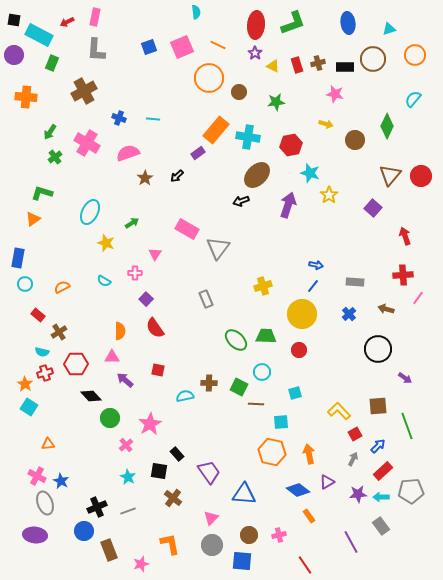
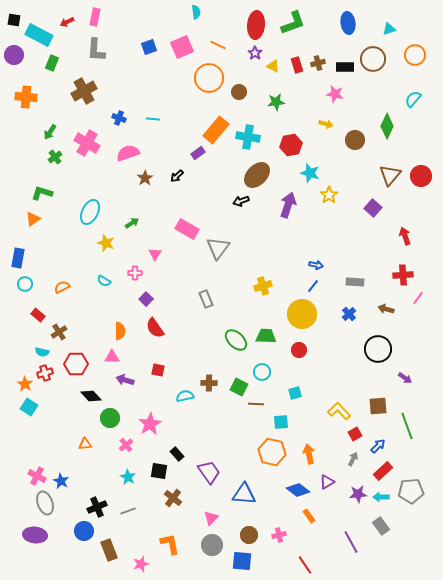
purple arrow at (125, 380): rotated 24 degrees counterclockwise
orange triangle at (48, 444): moved 37 px right
